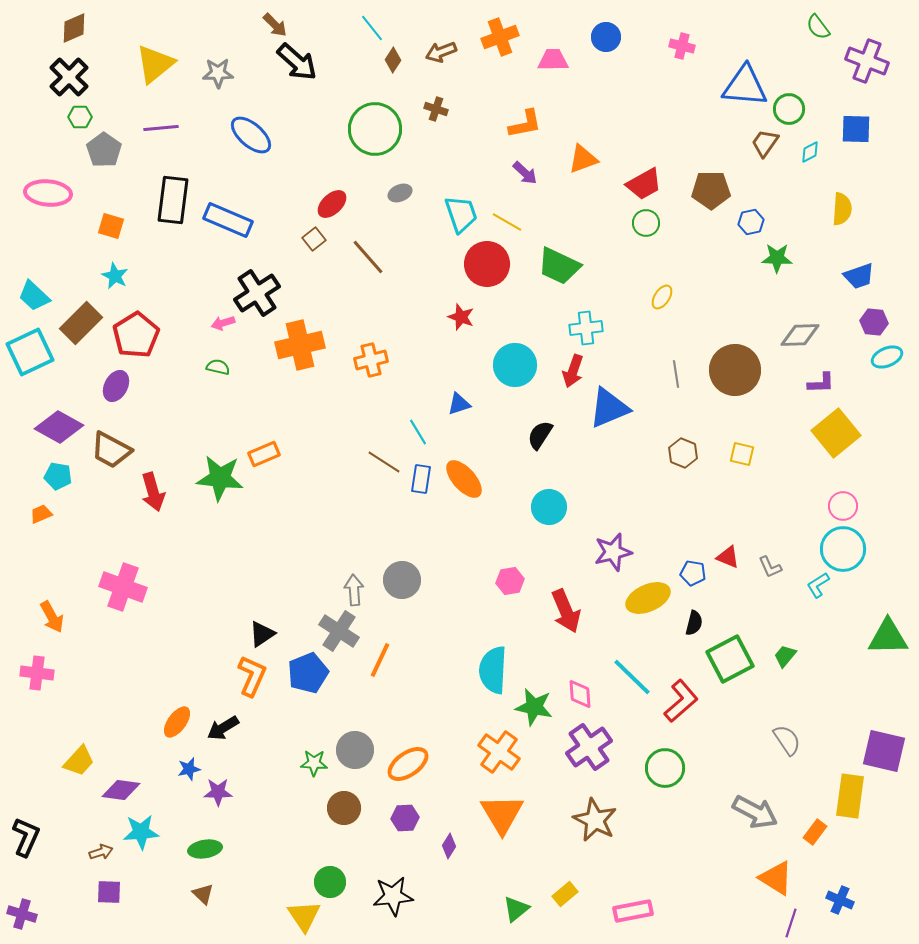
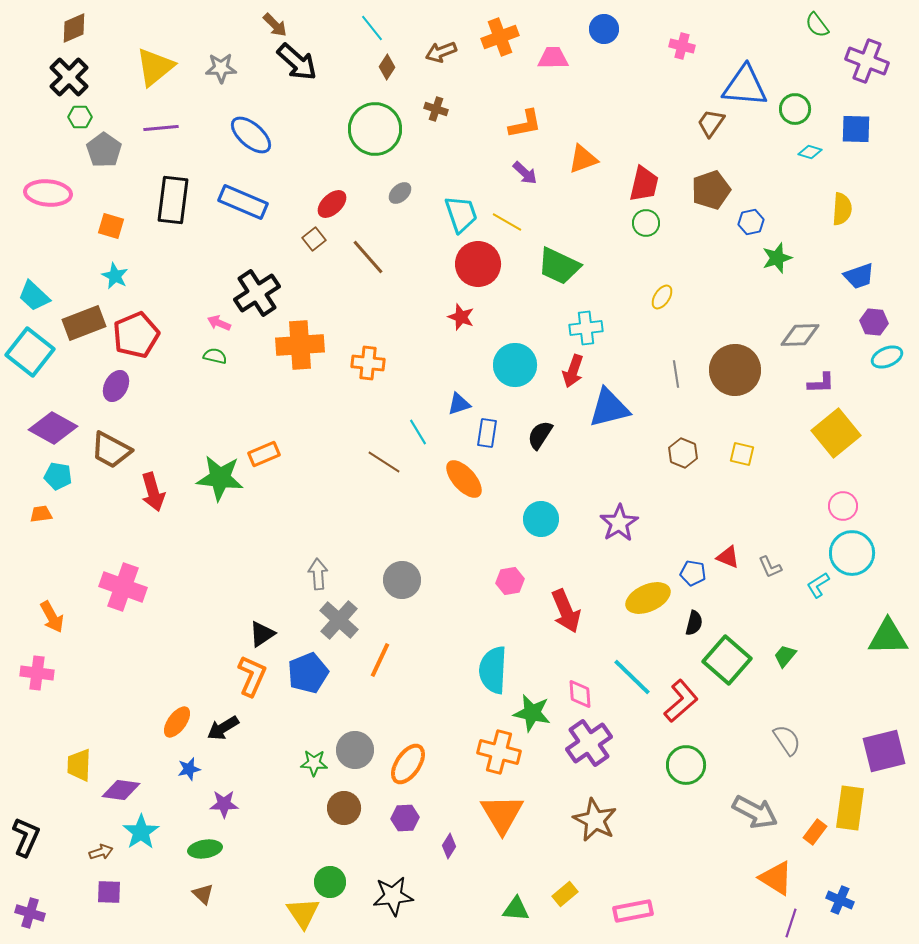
green semicircle at (818, 27): moved 1 px left, 2 px up
blue circle at (606, 37): moved 2 px left, 8 px up
brown diamond at (393, 60): moved 6 px left, 7 px down
pink trapezoid at (553, 60): moved 2 px up
yellow triangle at (155, 64): moved 3 px down
gray star at (218, 73): moved 3 px right, 5 px up
green circle at (789, 109): moved 6 px right
brown trapezoid at (765, 143): moved 54 px left, 20 px up
cyan diamond at (810, 152): rotated 45 degrees clockwise
red trapezoid at (644, 184): rotated 48 degrees counterclockwise
brown pentagon at (711, 190): rotated 18 degrees counterclockwise
gray ellipse at (400, 193): rotated 20 degrees counterclockwise
blue rectangle at (228, 220): moved 15 px right, 18 px up
green star at (777, 258): rotated 20 degrees counterclockwise
red circle at (487, 264): moved 9 px left
brown rectangle at (81, 323): moved 3 px right; rotated 24 degrees clockwise
pink arrow at (223, 323): moved 4 px left; rotated 40 degrees clockwise
red pentagon at (136, 335): rotated 9 degrees clockwise
orange cross at (300, 345): rotated 9 degrees clockwise
cyan square at (30, 352): rotated 27 degrees counterclockwise
orange cross at (371, 360): moved 3 px left, 3 px down; rotated 20 degrees clockwise
green semicircle at (218, 367): moved 3 px left, 11 px up
blue triangle at (609, 408): rotated 9 degrees clockwise
purple diamond at (59, 427): moved 6 px left, 1 px down
blue rectangle at (421, 479): moved 66 px right, 46 px up
cyan circle at (549, 507): moved 8 px left, 12 px down
orange trapezoid at (41, 514): rotated 15 degrees clockwise
cyan circle at (843, 549): moved 9 px right, 4 px down
purple star at (613, 552): moved 6 px right, 29 px up; rotated 18 degrees counterclockwise
gray arrow at (354, 590): moved 36 px left, 16 px up
gray cross at (339, 631): moved 11 px up; rotated 9 degrees clockwise
green square at (730, 659): moved 3 px left, 1 px down; rotated 21 degrees counterclockwise
green star at (534, 707): moved 2 px left, 6 px down
purple cross at (589, 747): moved 4 px up
purple square at (884, 751): rotated 27 degrees counterclockwise
orange cross at (499, 752): rotated 21 degrees counterclockwise
yellow trapezoid at (79, 761): moved 4 px down; rotated 140 degrees clockwise
orange ellipse at (408, 764): rotated 21 degrees counterclockwise
green circle at (665, 768): moved 21 px right, 3 px up
purple star at (218, 792): moved 6 px right, 12 px down
yellow rectangle at (850, 796): moved 12 px down
cyan star at (141, 832): rotated 30 degrees counterclockwise
green triangle at (516, 909): rotated 44 degrees clockwise
purple cross at (22, 914): moved 8 px right, 1 px up
yellow triangle at (304, 916): moved 1 px left, 3 px up
